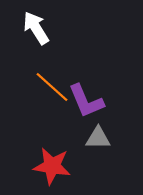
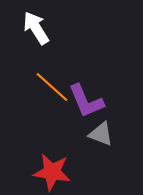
gray triangle: moved 3 px right, 4 px up; rotated 20 degrees clockwise
red star: moved 6 px down
